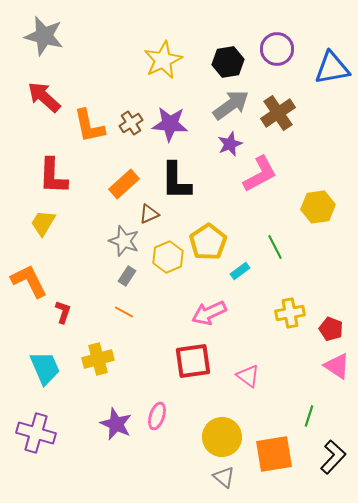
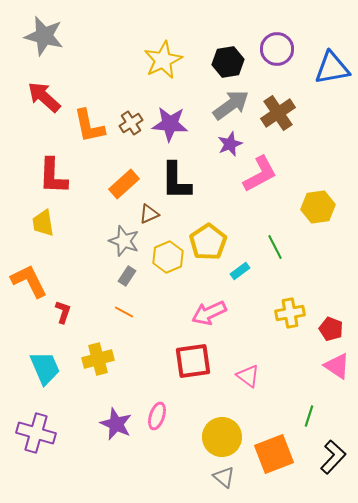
yellow trapezoid at (43, 223): rotated 40 degrees counterclockwise
orange square at (274, 454): rotated 12 degrees counterclockwise
